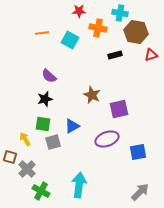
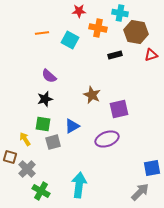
blue square: moved 14 px right, 16 px down
